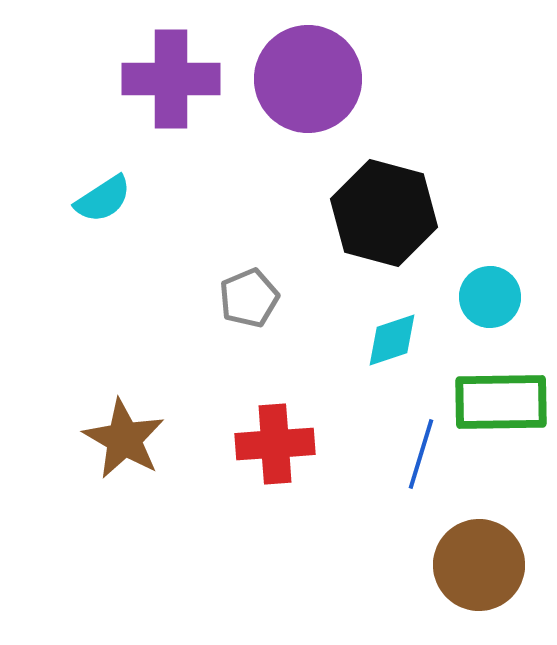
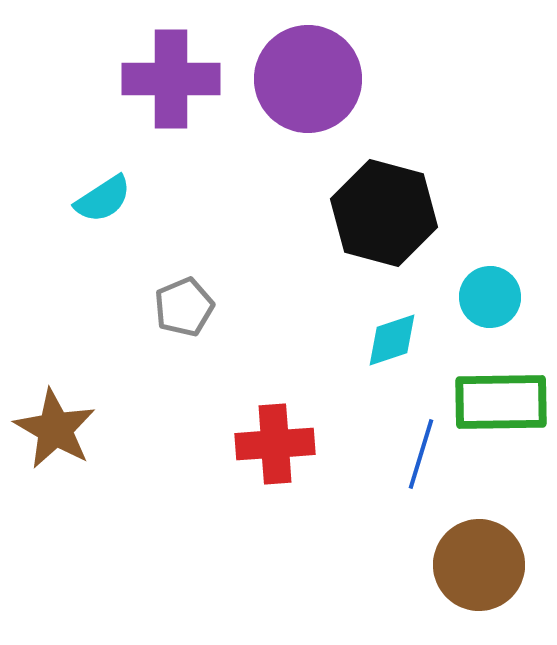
gray pentagon: moved 65 px left, 9 px down
brown star: moved 69 px left, 10 px up
